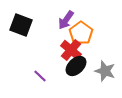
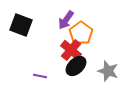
gray star: moved 3 px right
purple line: rotated 32 degrees counterclockwise
